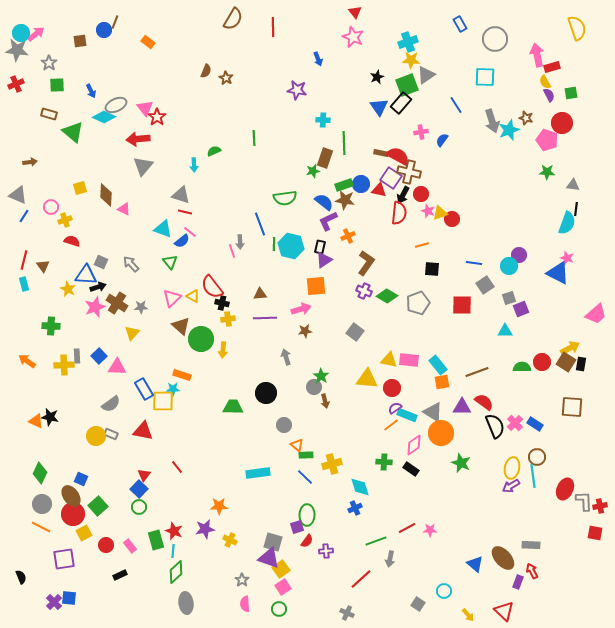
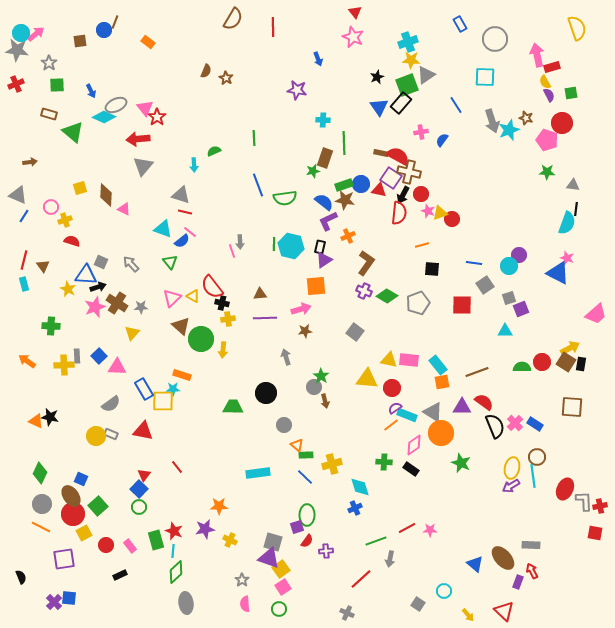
blue line at (260, 224): moved 2 px left, 39 px up
